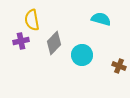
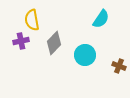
cyan semicircle: rotated 108 degrees clockwise
cyan circle: moved 3 px right
